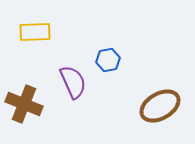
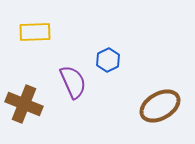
blue hexagon: rotated 15 degrees counterclockwise
